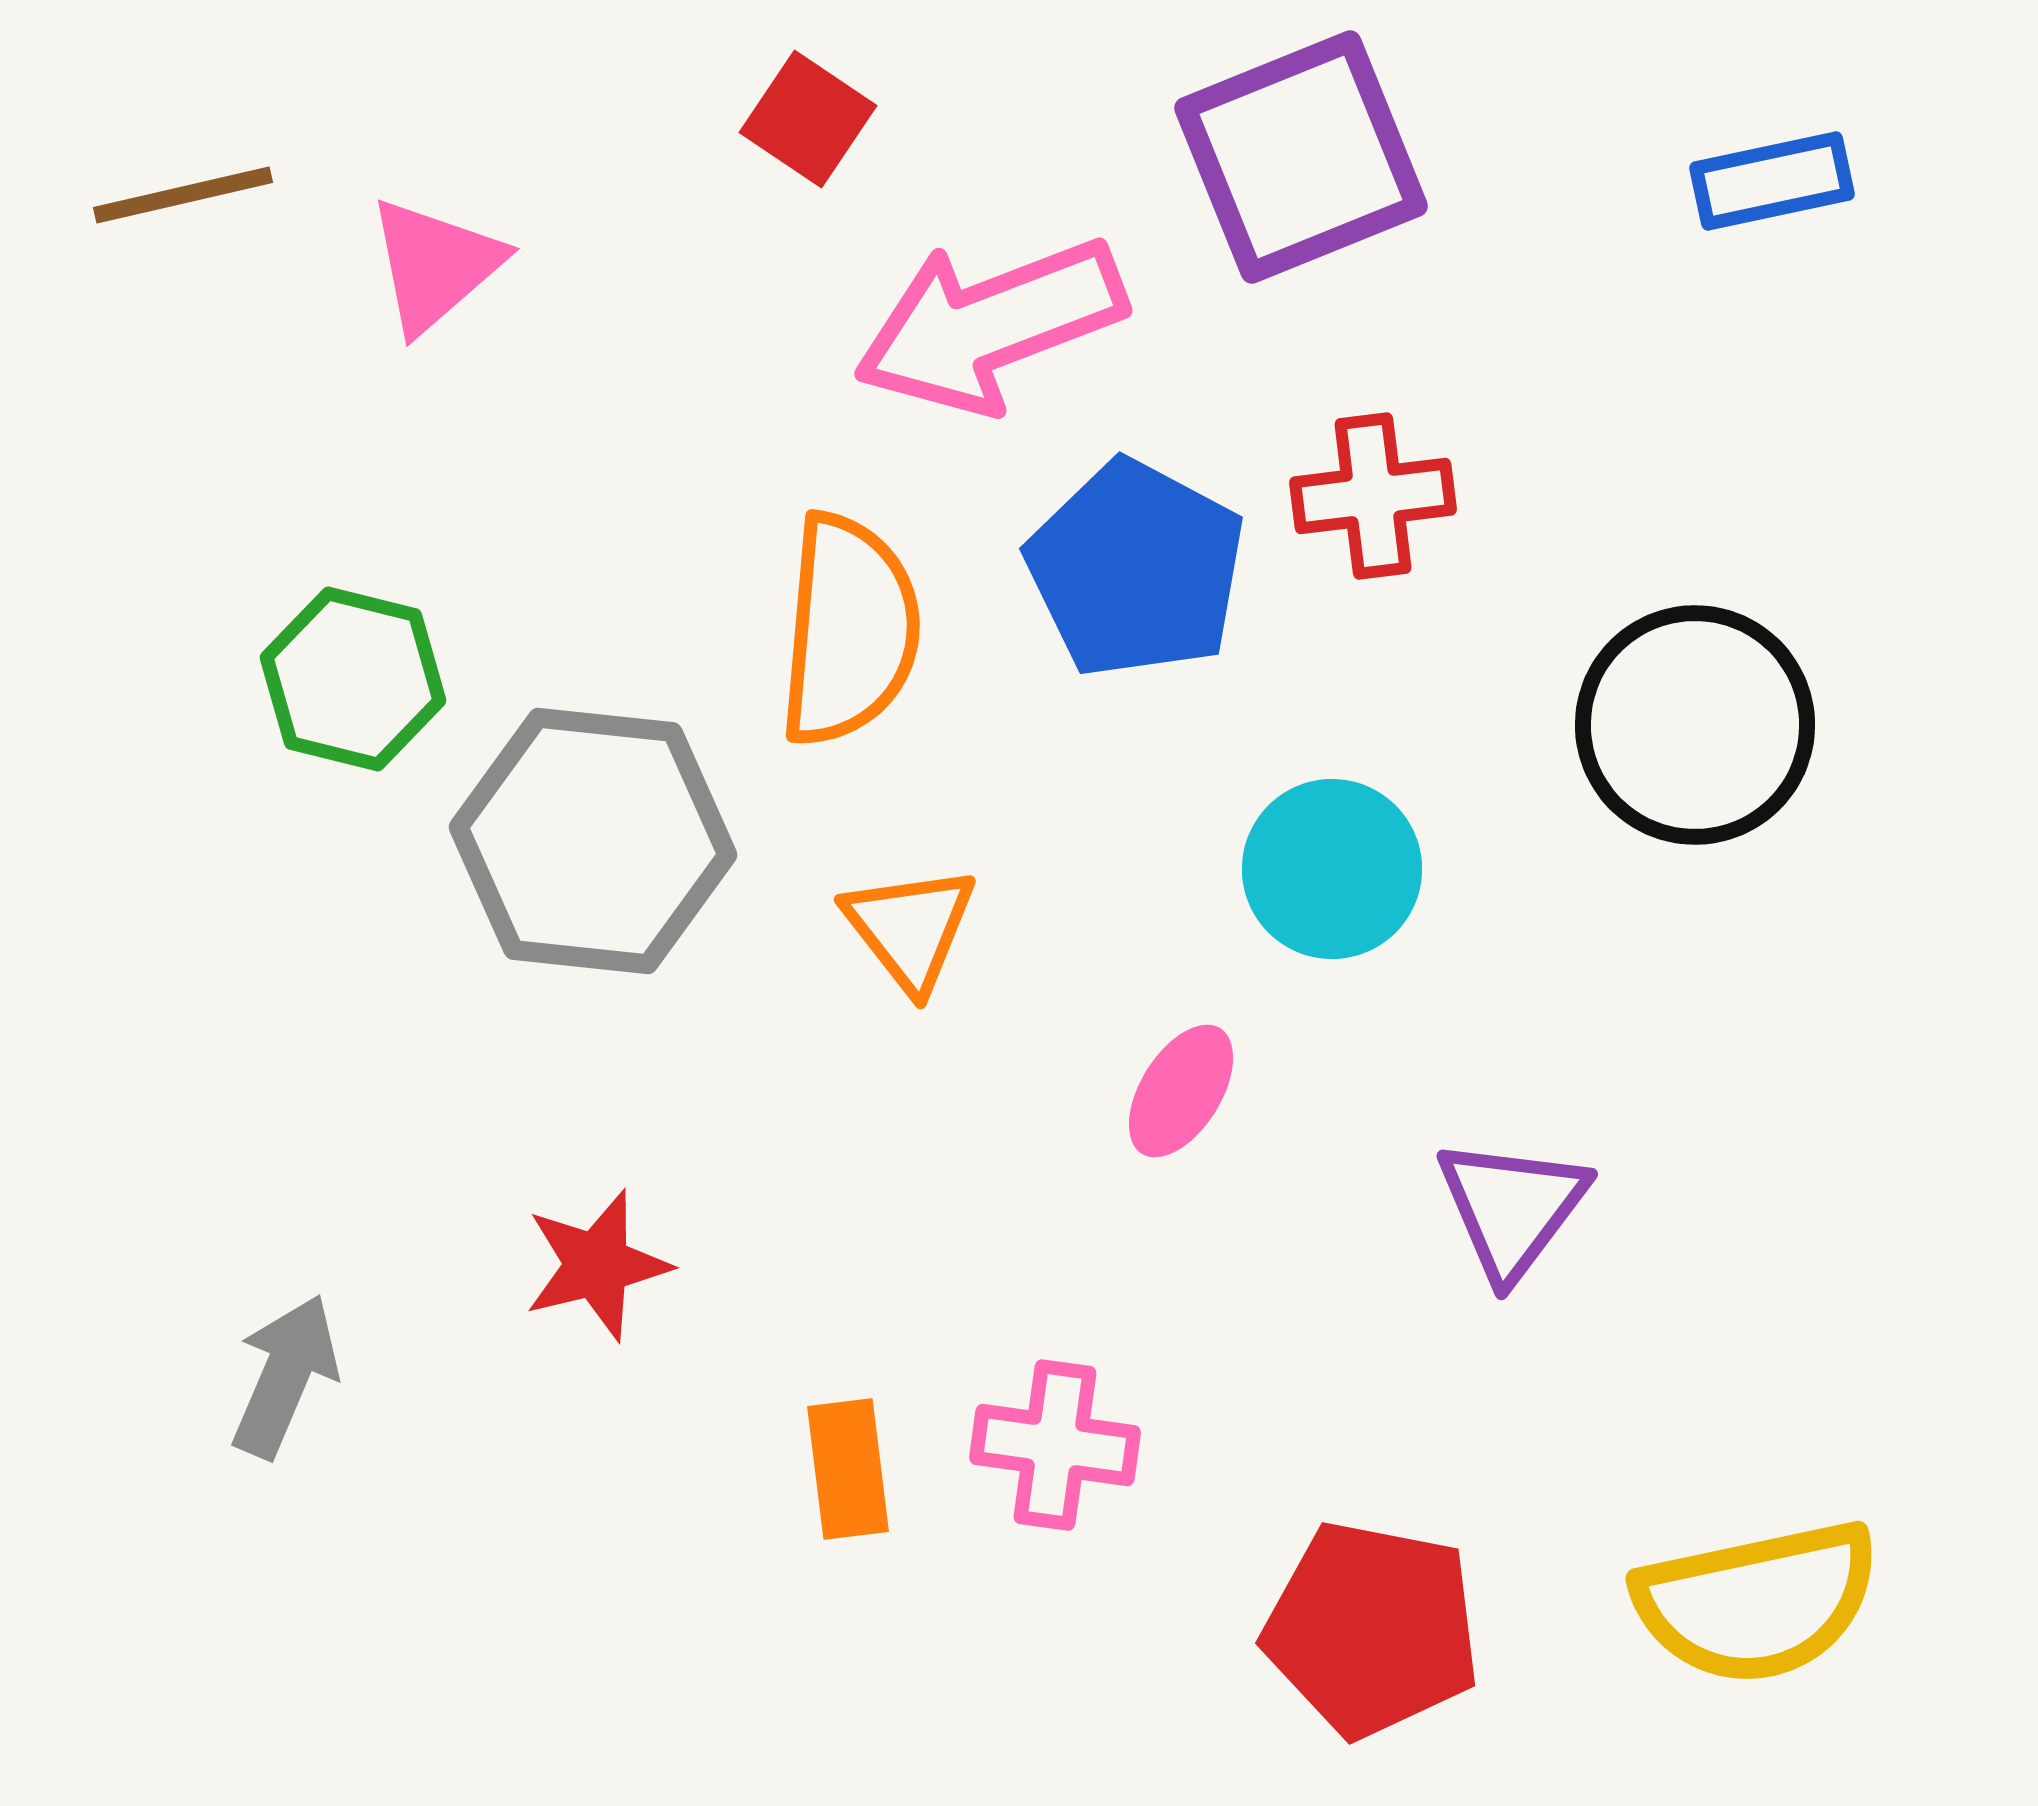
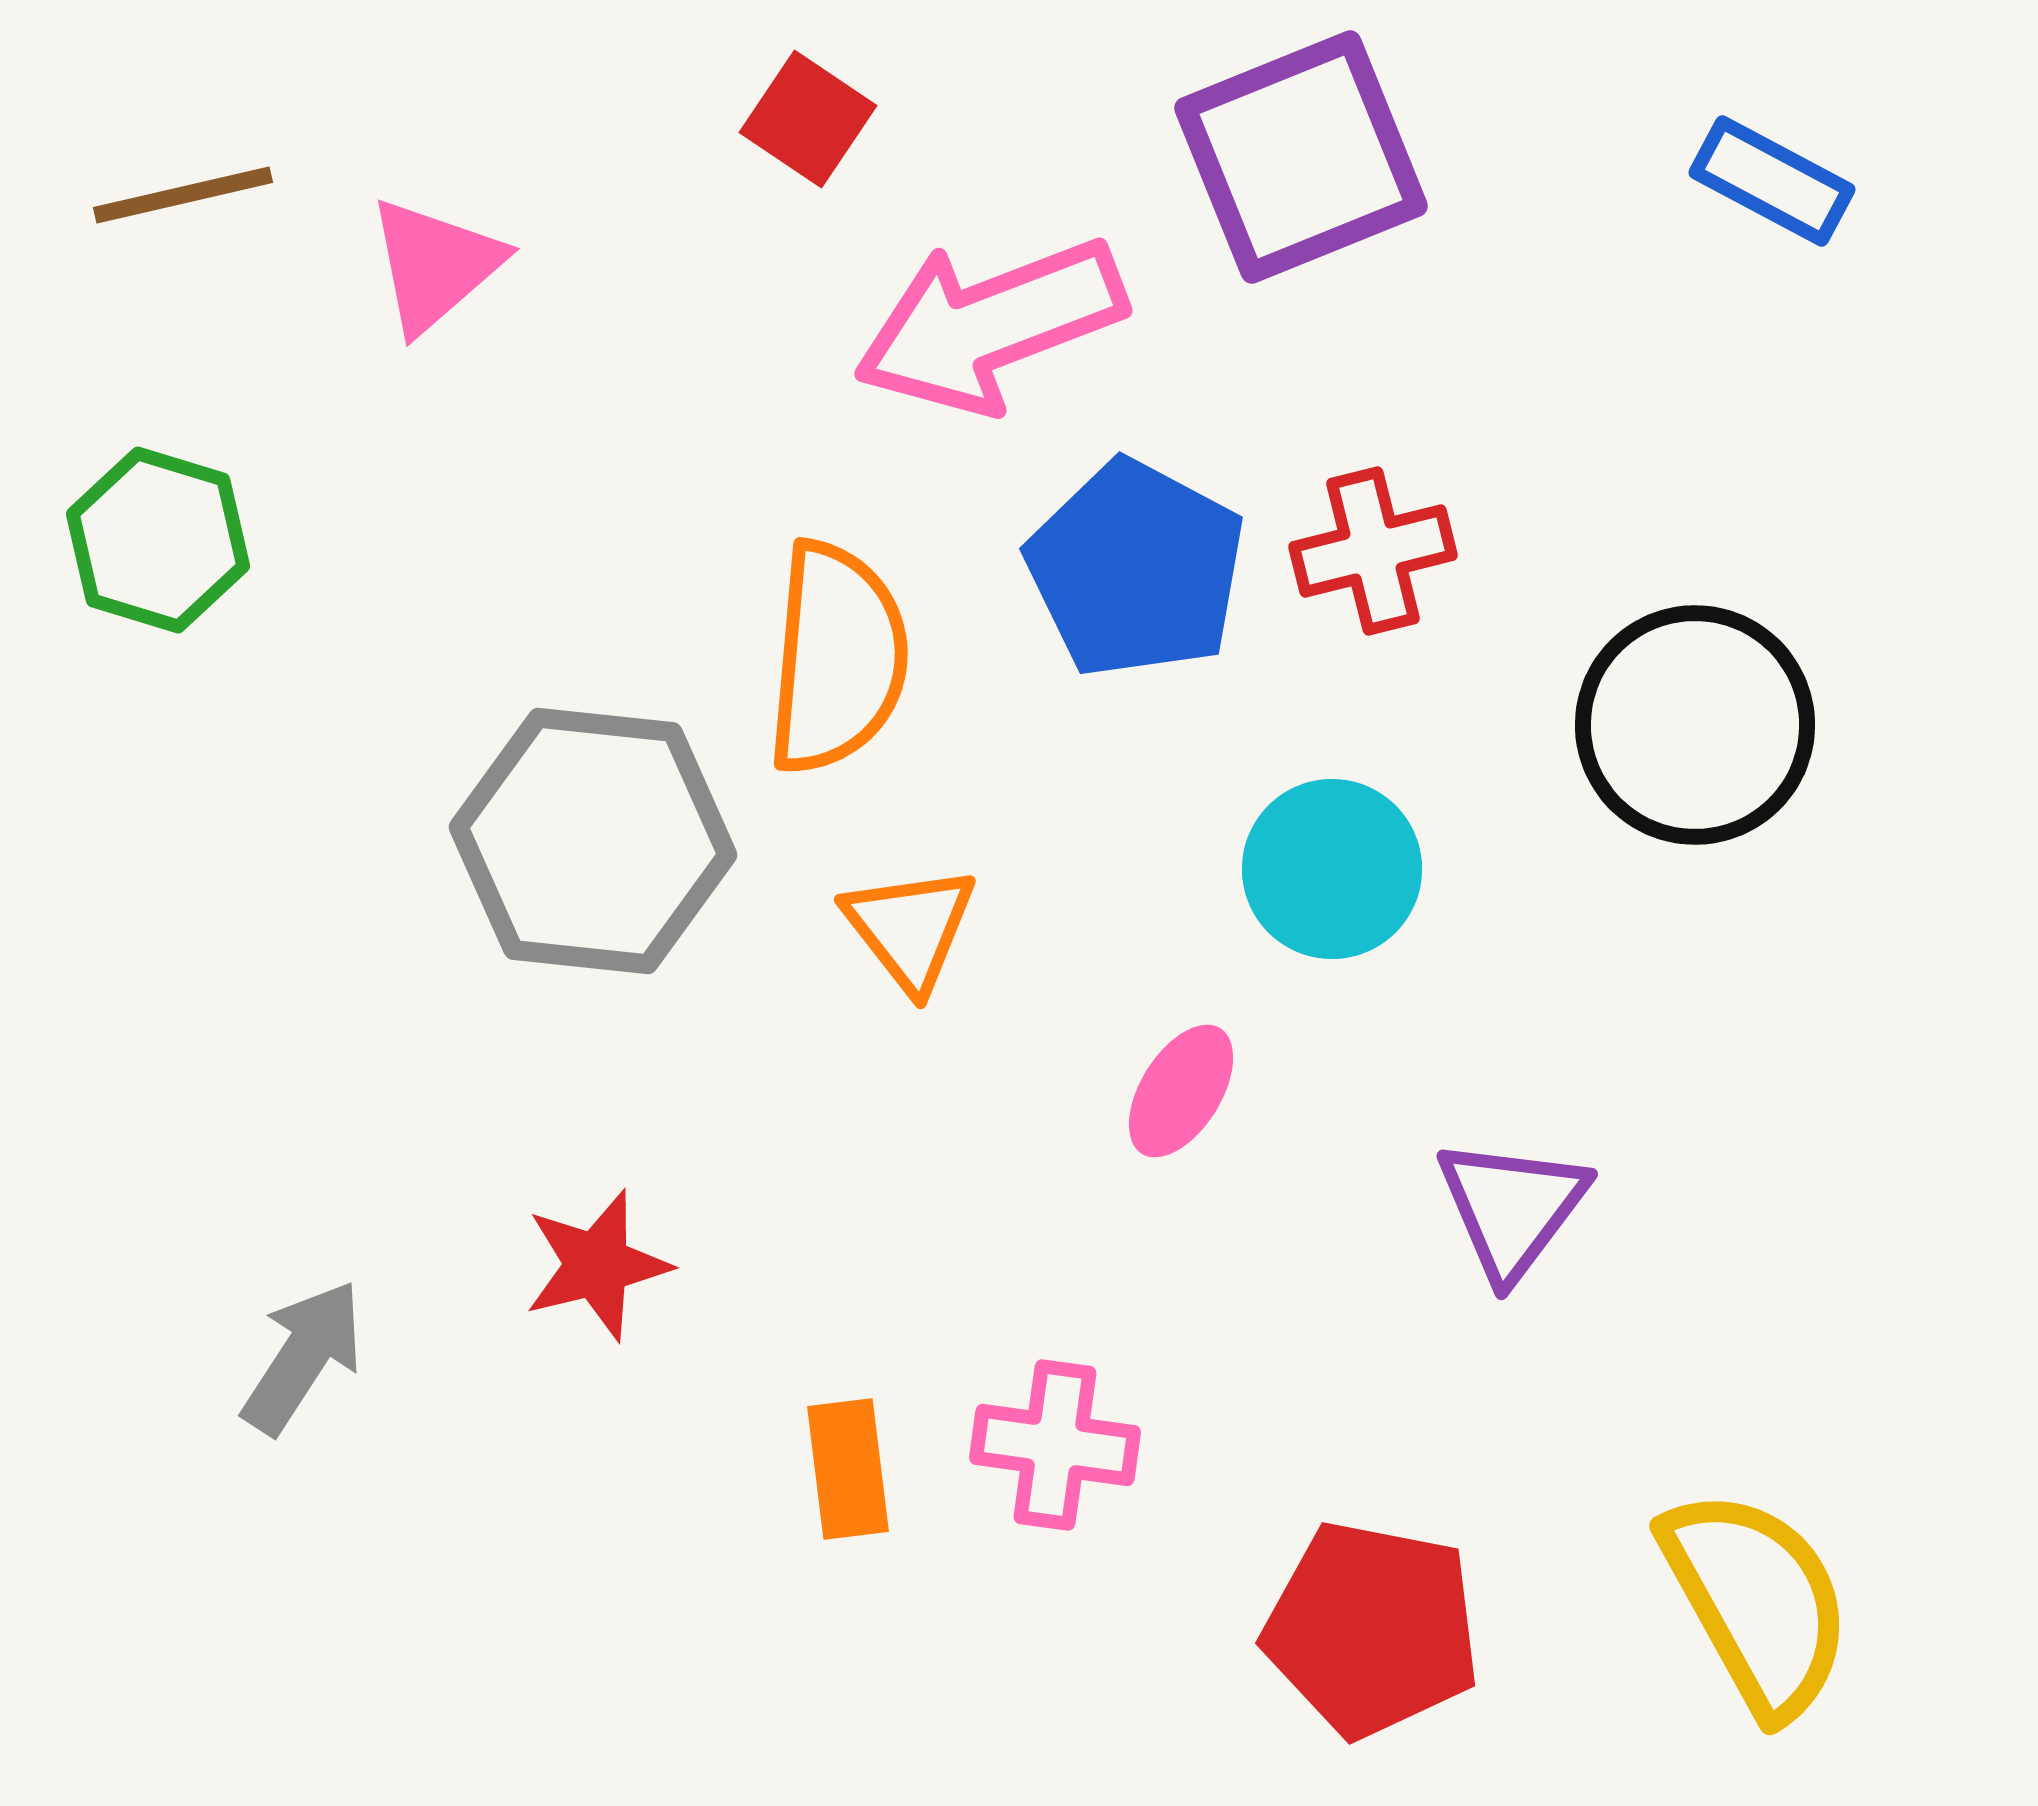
blue rectangle: rotated 40 degrees clockwise
red cross: moved 55 px down; rotated 7 degrees counterclockwise
orange semicircle: moved 12 px left, 28 px down
green hexagon: moved 195 px left, 139 px up; rotated 3 degrees clockwise
gray arrow: moved 18 px right, 19 px up; rotated 10 degrees clockwise
yellow semicircle: rotated 107 degrees counterclockwise
